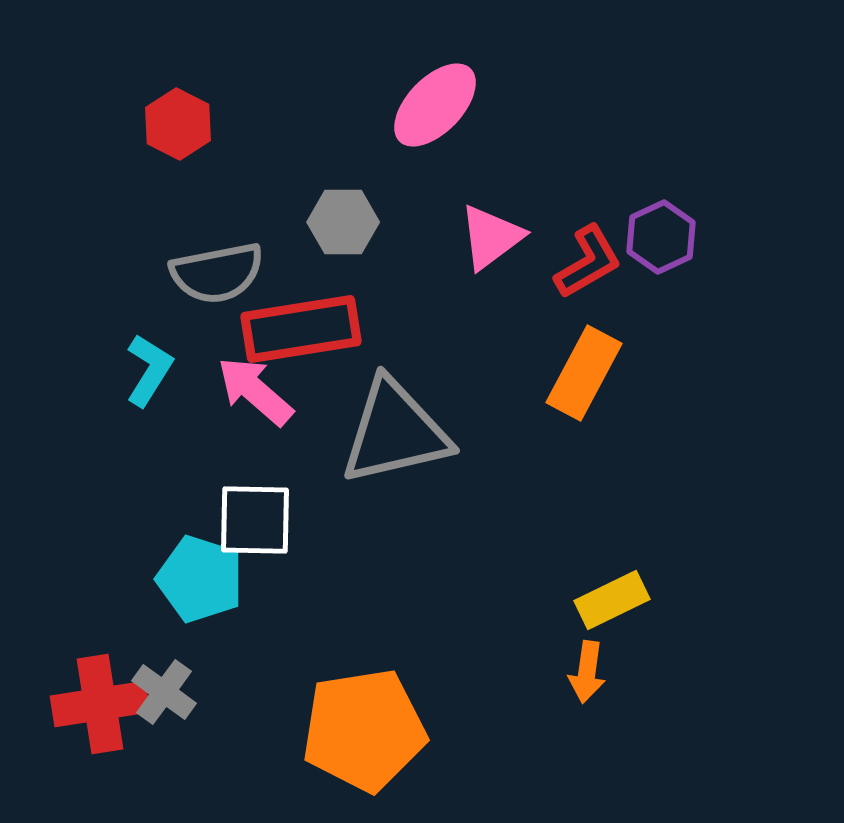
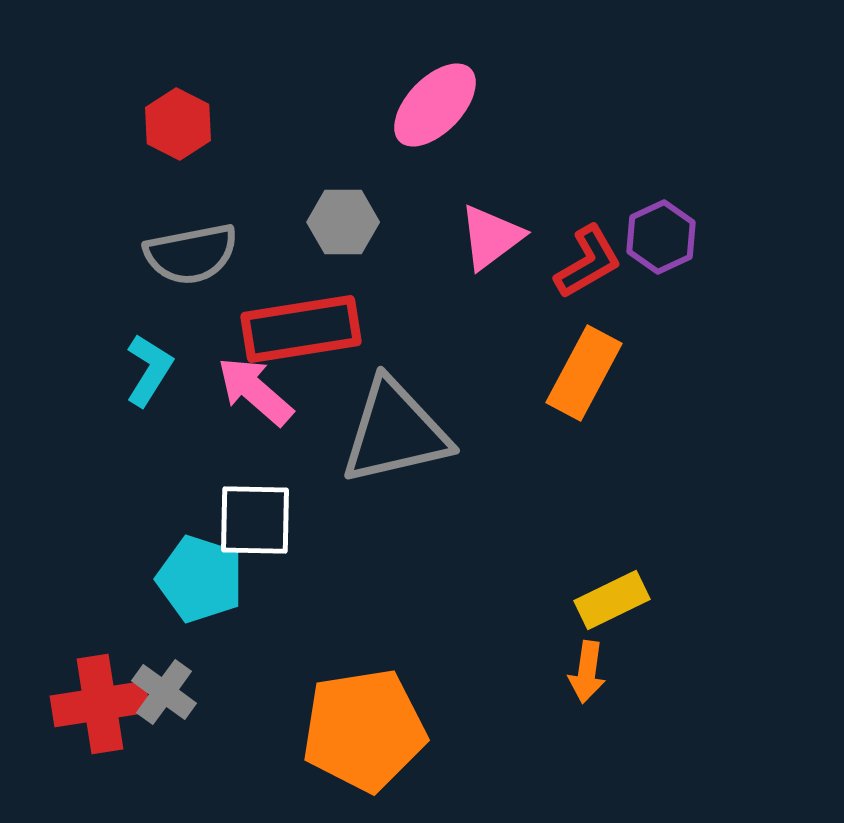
gray semicircle: moved 26 px left, 19 px up
